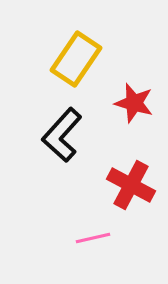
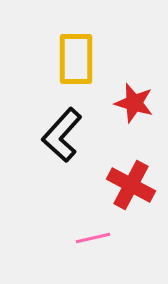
yellow rectangle: rotated 34 degrees counterclockwise
